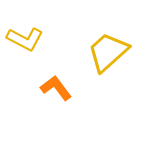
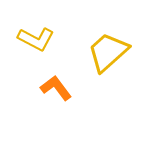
yellow L-shape: moved 11 px right
